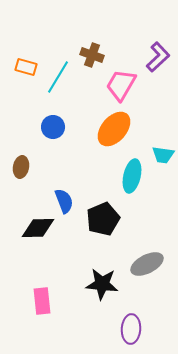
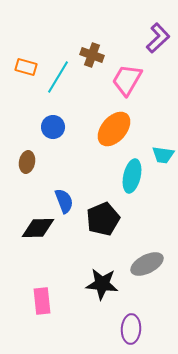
purple L-shape: moved 19 px up
pink trapezoid: moved 6 px right, 5 px up
brown ellipse: moved 6 px right, 5 px up
